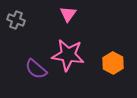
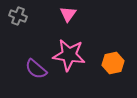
gray cross: moved 2 px right, 4 px up
pink star: moved 1 px right
orange hexagon: rotated 20 degrees clockwise
